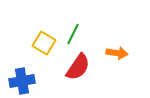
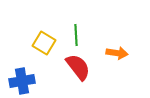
green line: moved 3 px right, 1 px down; rotated 30 degrees counterclockwise
red semicircle: rotated 72 degrees counterclockwise
